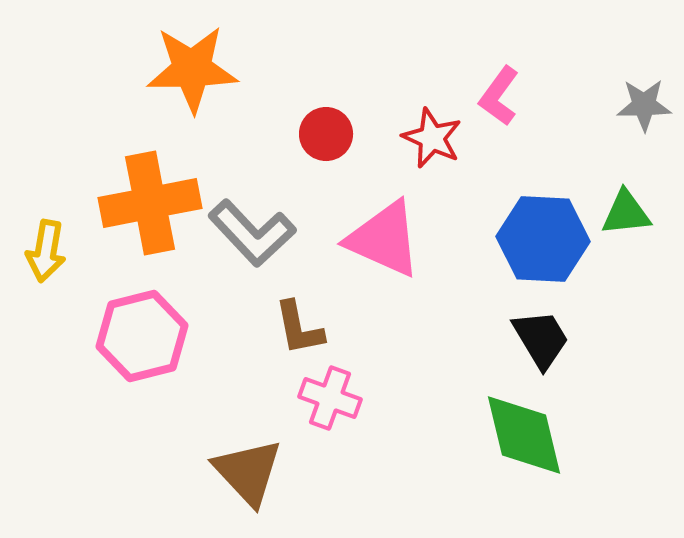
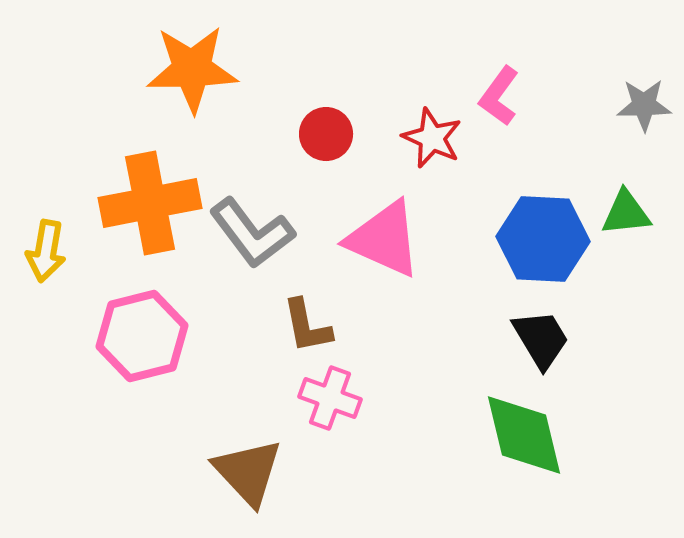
gray L-shape: rotated 6 degrees clockwise
brown L-shape: moved 8 px right, 2 px up
